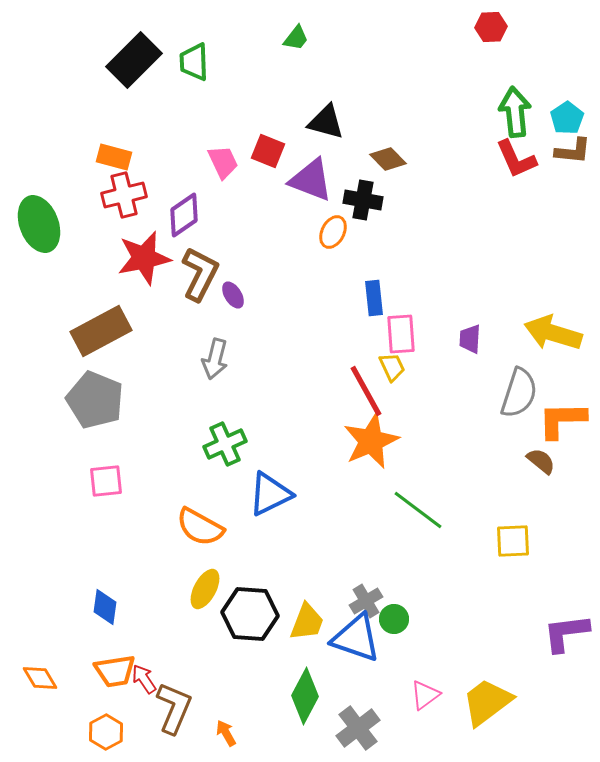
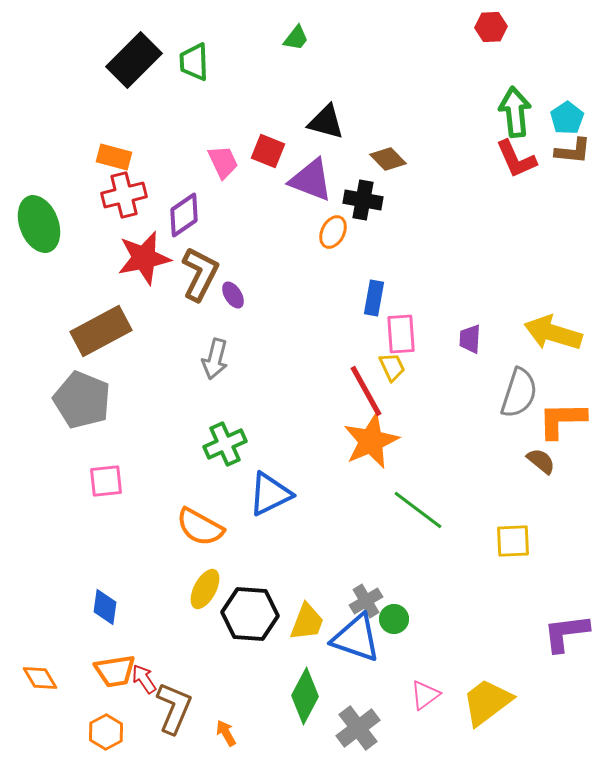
blue rectangle at (374, 298): rotated 16 degrees clockwise
gray pentagon at (95, 400): moved 13 px left
